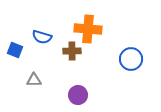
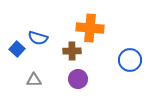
orange cross: moved 2 px right, 1 px up
blue semicircle: moved 4 px left, 1 px down
blue square: moved 2 px right, 1 px up; rotated 21 degrees clockwise
blue circle: moved 1 px left, 1 px down
purple circle: moved 16 px up
